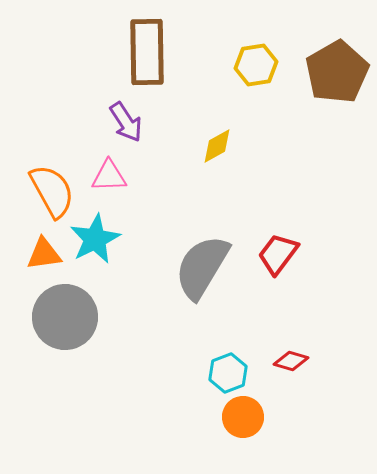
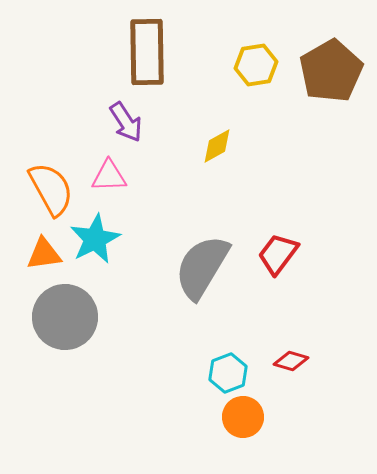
brown pentagon: moved 6 px left, 1 px up
orange semicircle: moved 1 px left, 2 px up
